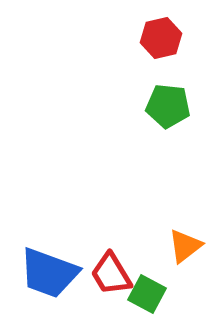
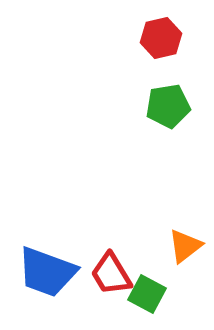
green pentagon: rotated 15 degrees counterclockwise
blue trapezoid: moved 2 px left, 1 px up
